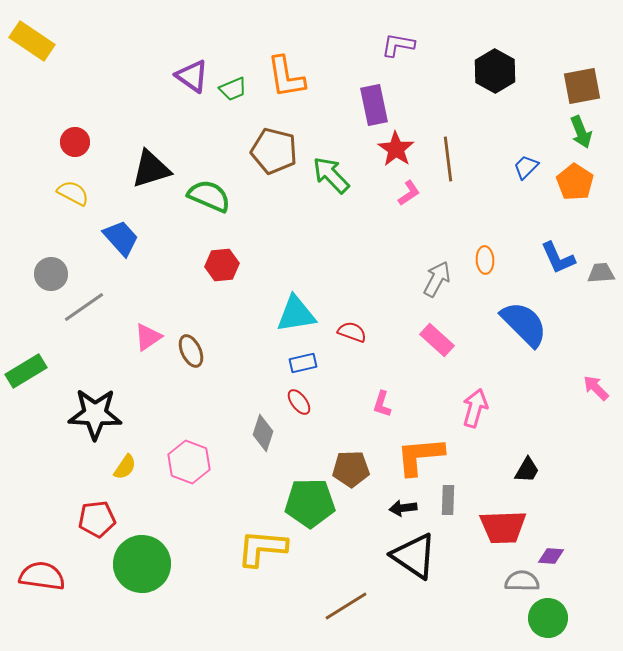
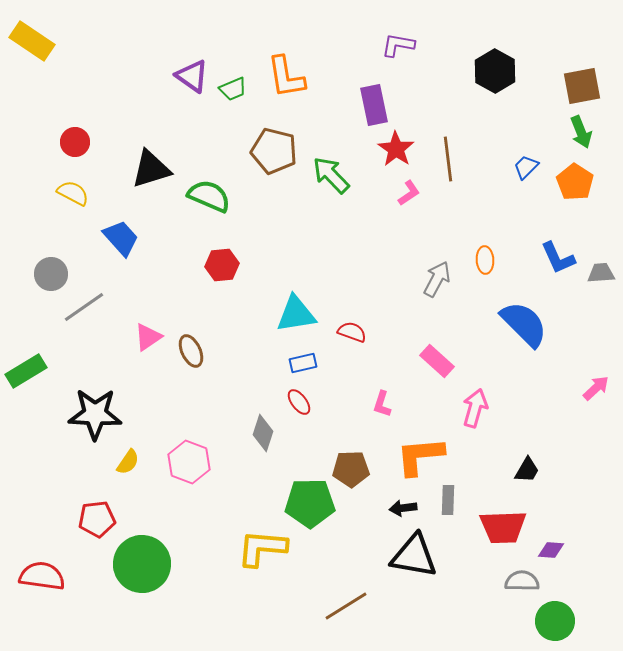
pink rectangle at (437, 340): moved 21 px down
pink arrow at (596, 388): rotated 92 degrees clockwise
yellow semicircle at (125, 467): moved 3 px right, 5 px up
black triangle at (414, 556): rotated 24 degrees counterclockwise
purple diamond at (551, 556): moved 6 px up
green circle at (548, 618): moved 7 px right, 3 px down
